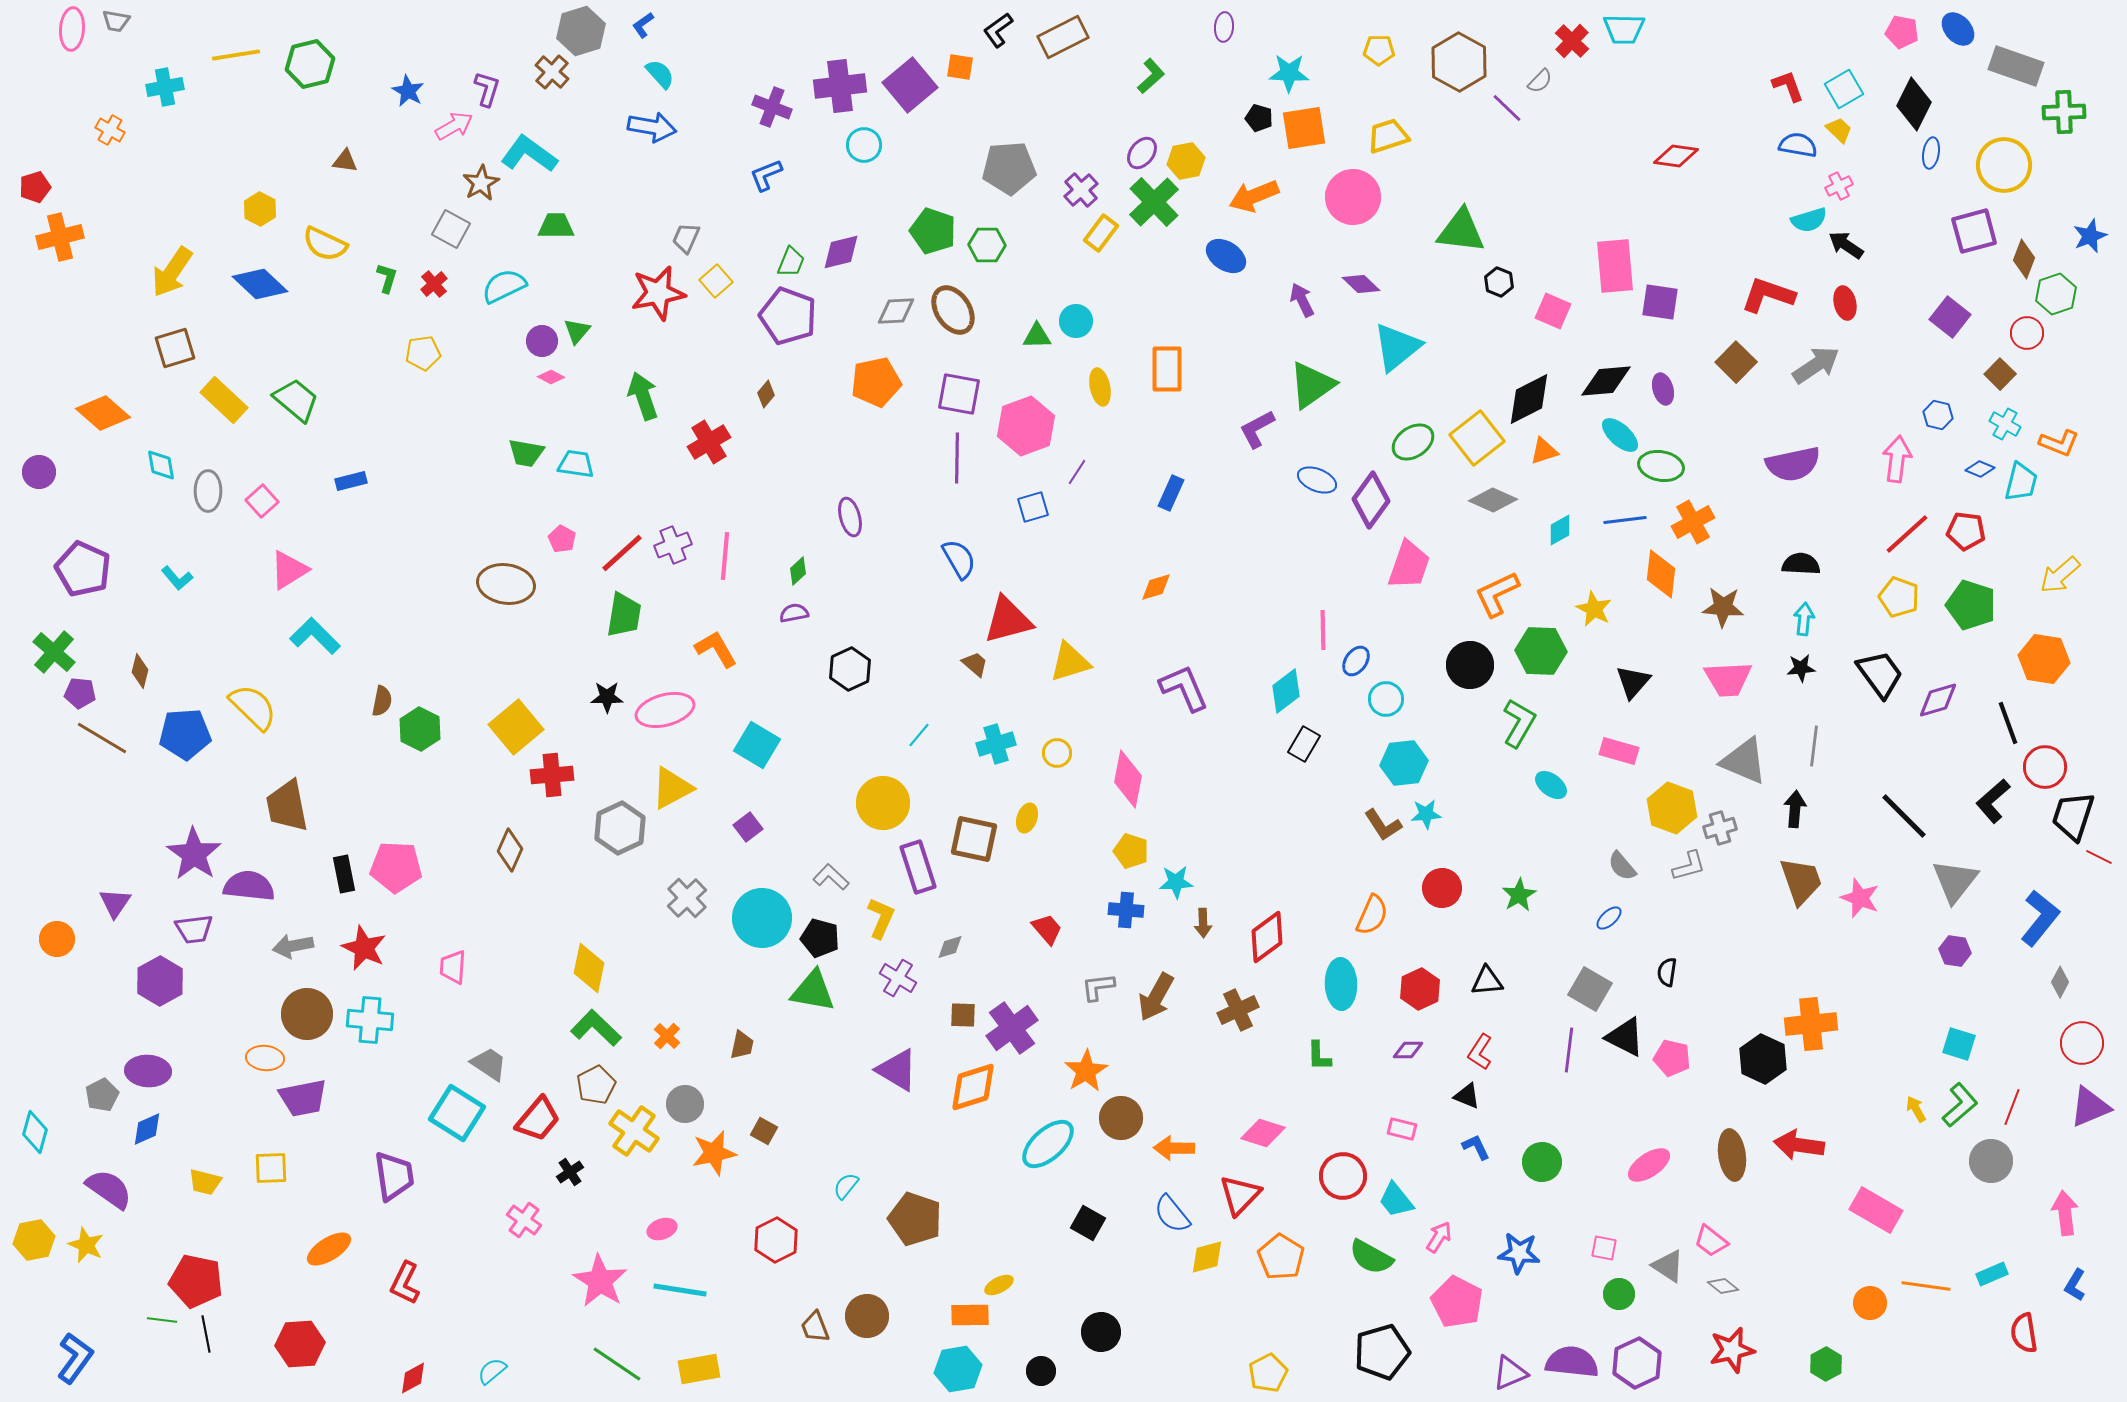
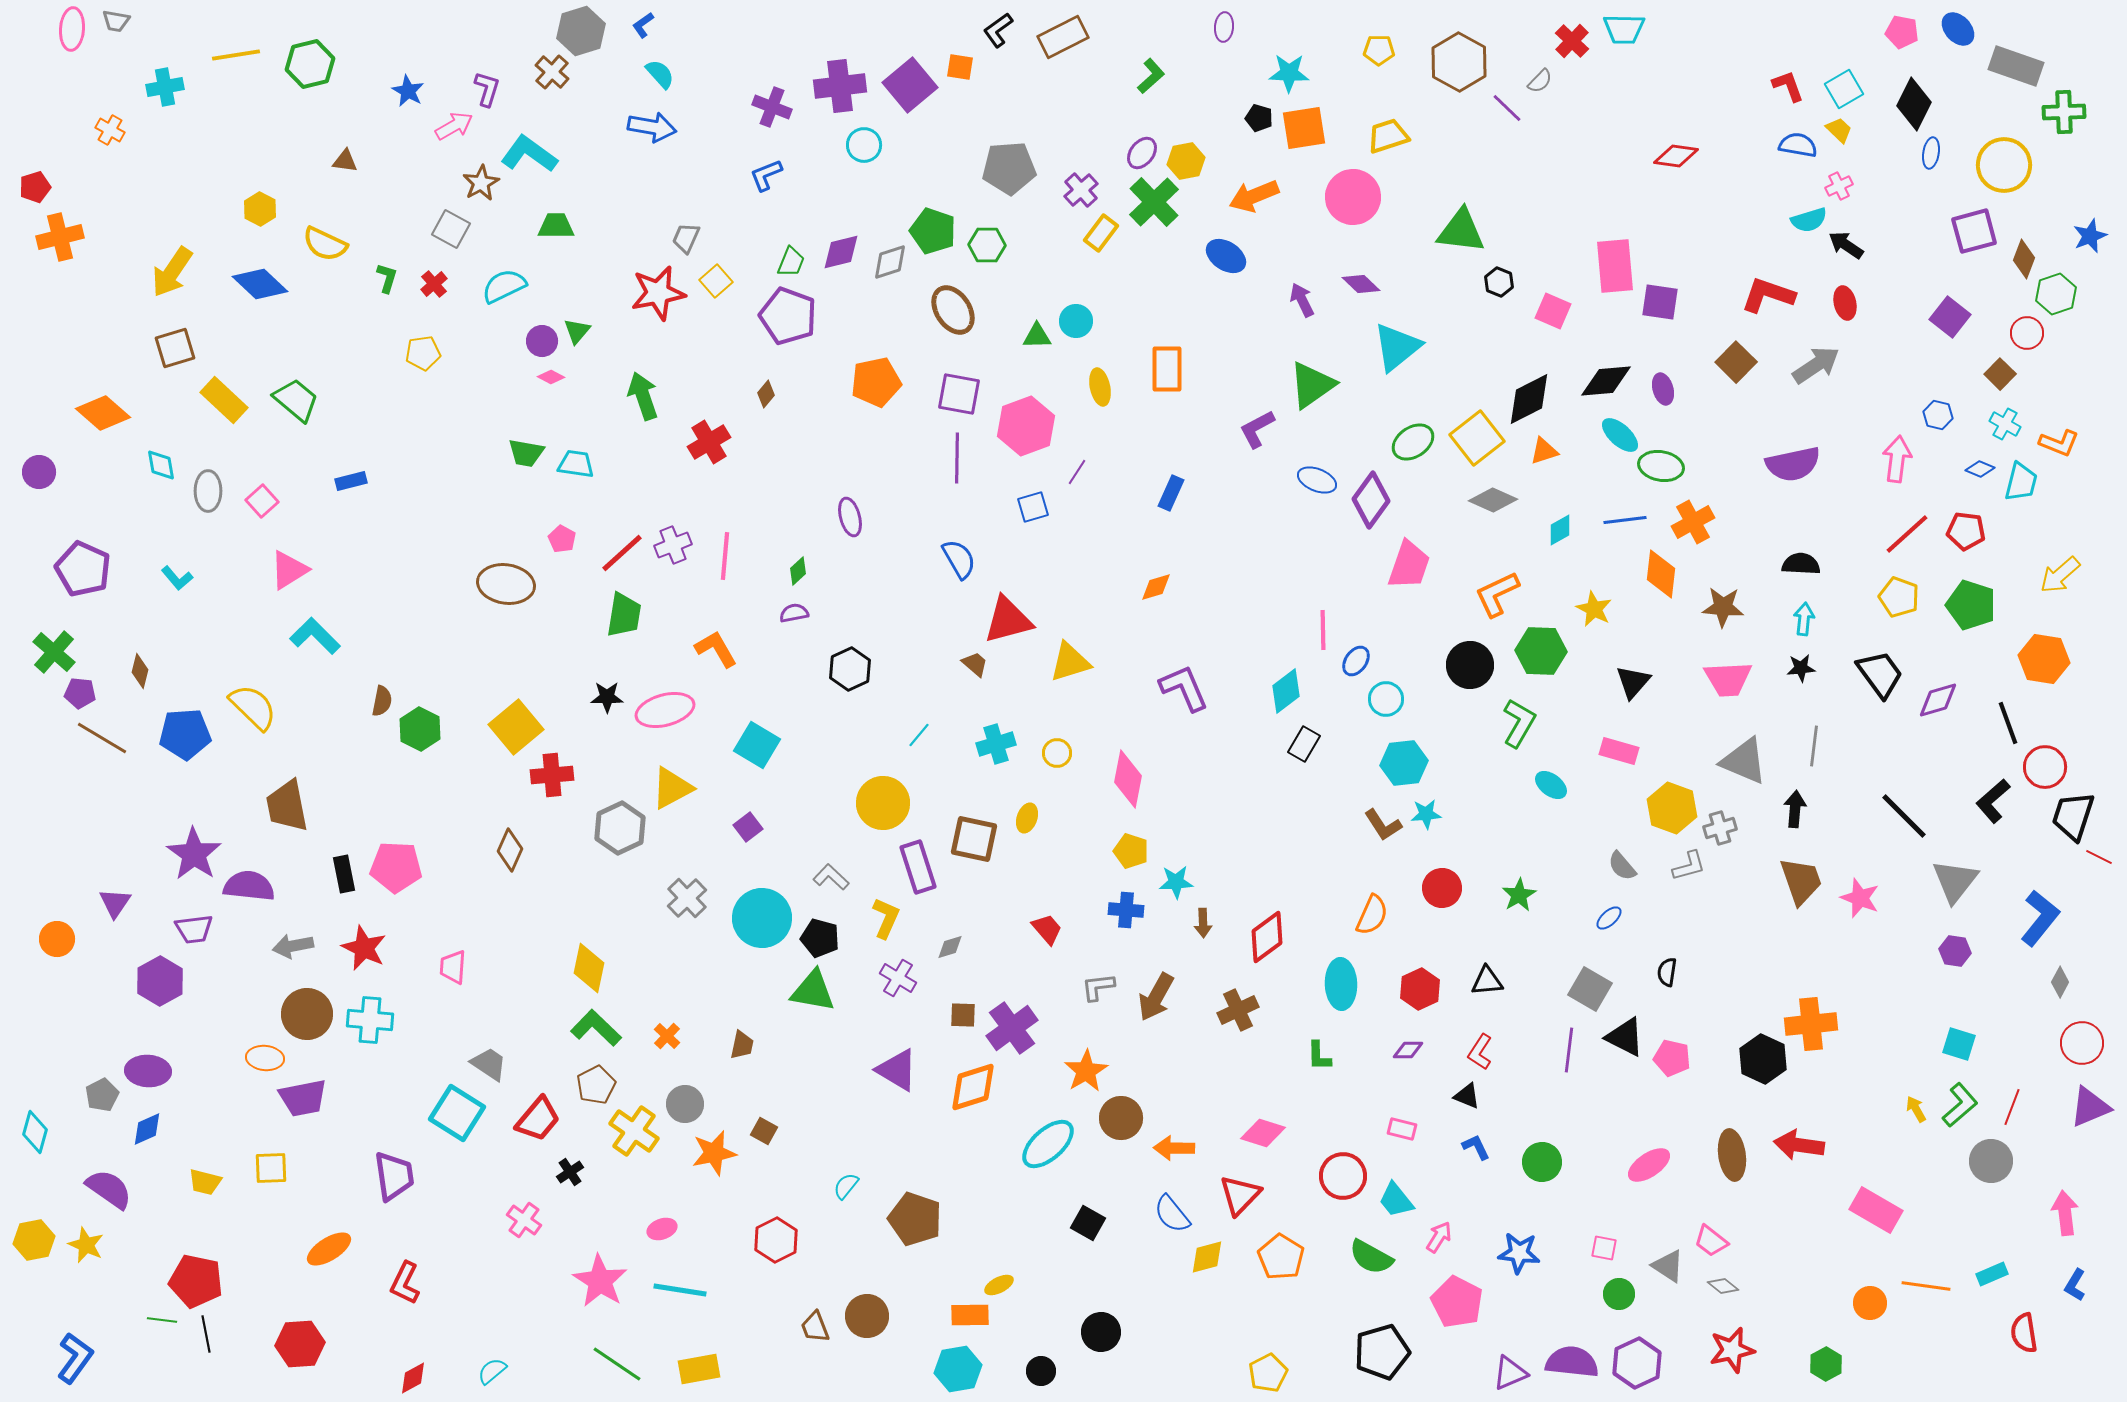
gray diamond at (896, 311): moved 6 px left, 49 px up; rotated 15 degrees counterclockwise
yellow L-shape at (881, 918): moved 5 px right
